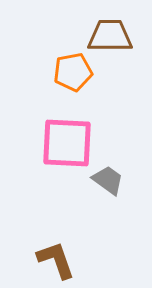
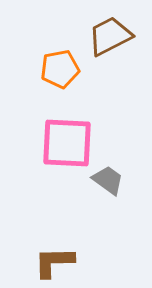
brown trapezoid: rotated 27 degrees counterclockwise
orange pentagon: moved 13 px left, 3 px up
brown L-shape: moved 2 px left, 2 px down; rotated 72 degrees counterclockwise
